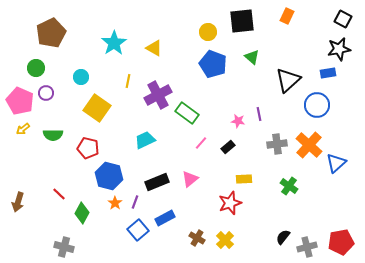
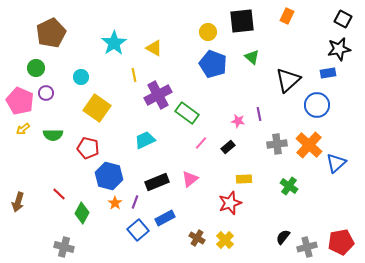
yellow line at (128, 81): moved 6 px right, 6 px up; rotated 24 degrees counterclockwise
